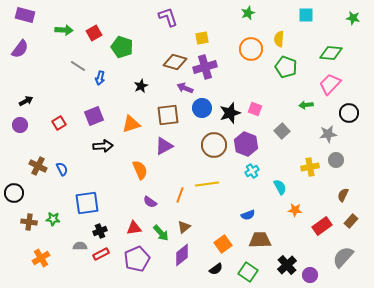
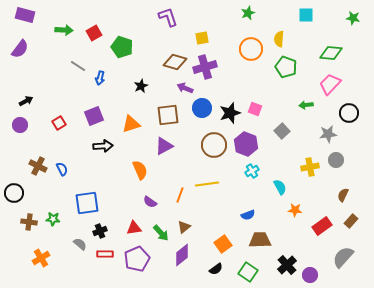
gray semicircle at (80, 246): moved 2 px up; rotated 40 degrees clockwise
red rectangle at (101, 254): moved 4 px right; rotated 28 degrees clockwise
